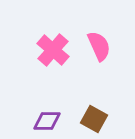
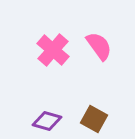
pink semicircle: rotated 12 degrees counterclockwise
purple diamond: rotated 16 degrees clockwise
